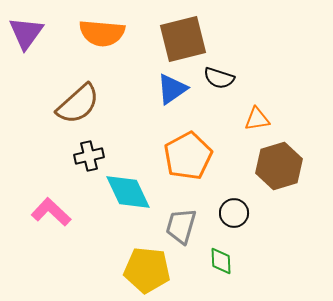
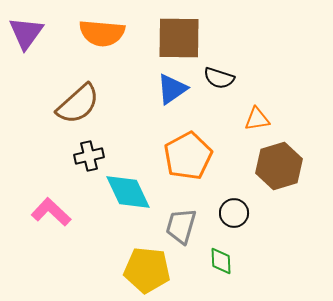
brown square: moved 4 px left, 1 px up; rotated 15 degrees clockwise
